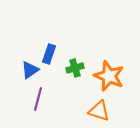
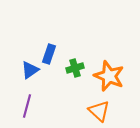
purple line: moved 11 px left, 7 px down
orange triangle: rotated 25 degrees clockwise
